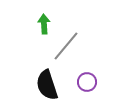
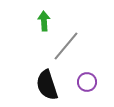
green arrow: moved 3 px up
